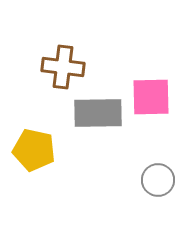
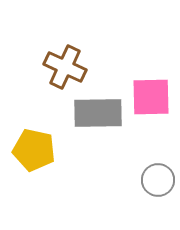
brown cross: moved 2 px right; rotated 18 degrees clockwise
